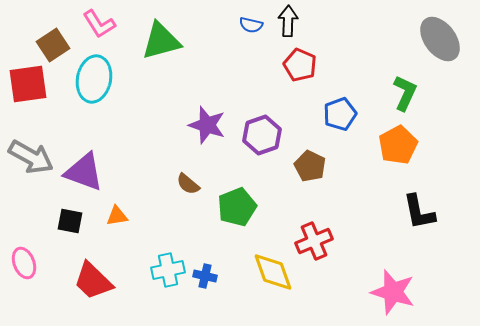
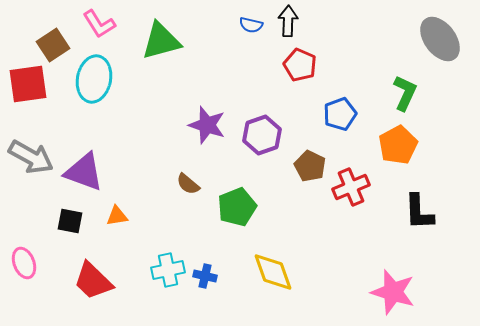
black L-shape: rotated 9 degrees clockwise
red cross: moved 37 px right, 54 px up
